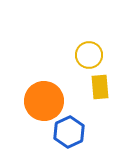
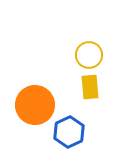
yellow rectangle: moved 10 px left
orange circle: moved 9 px left, 4 px down
